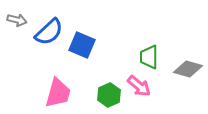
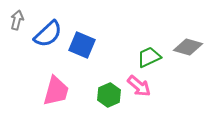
gray arrow: rotated 90 degrees counterclockwise
blue semicircle: moved 1 px left, 2 px down
green trapezoid: rotated 65 degrees clockwise
gray diamond: moved 22 px up
pink trapezoid: moved 2 px left, 2 px up
